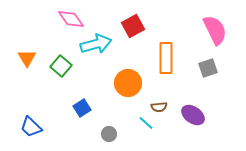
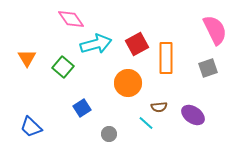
red square: moved 4 px right, 18 px down
green square: moved 2 px right, 1 px down
